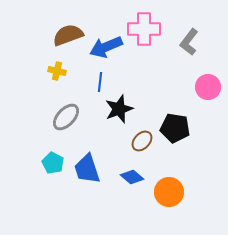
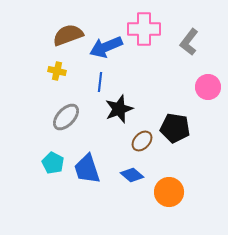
blue diamond: moved 2 px up
